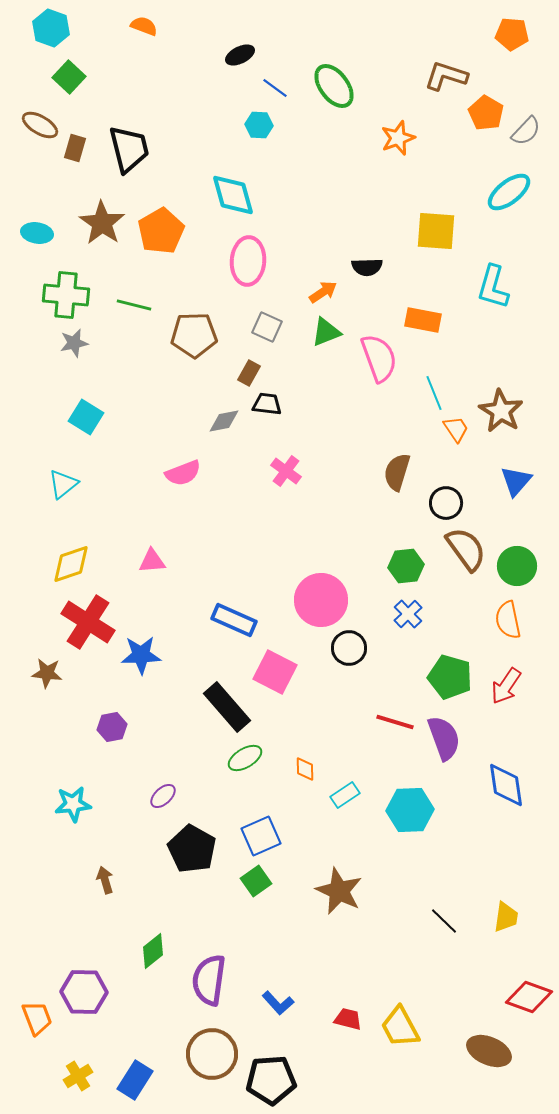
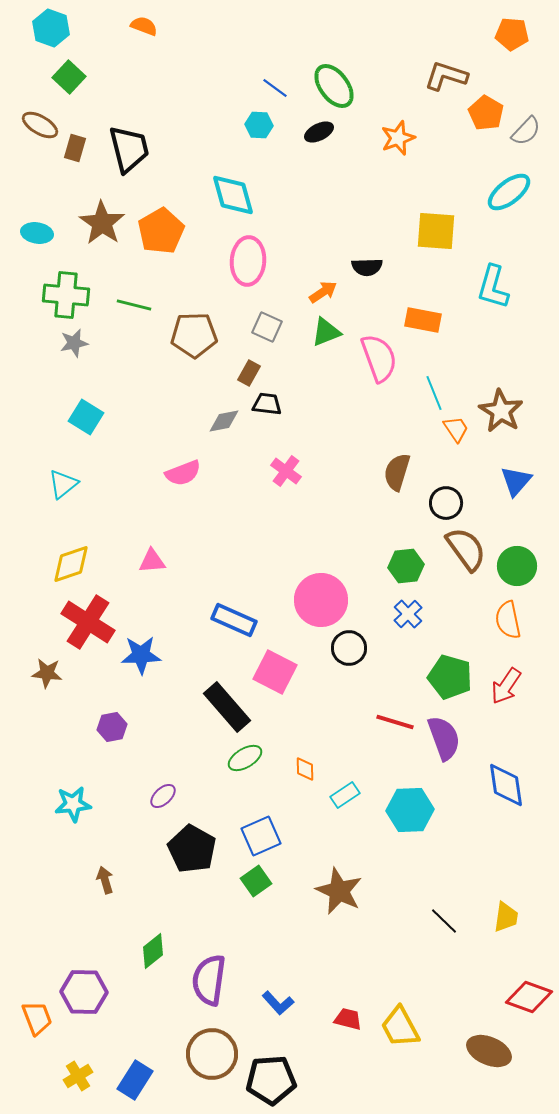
black ellipse at (240, 55): moved 79 px right, 77 px down
